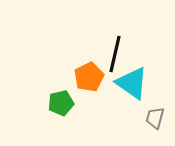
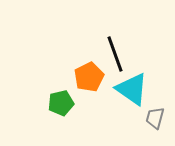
black line: rotated 33 degrees counterclockwise
cyan triangle: moved 6 px down
